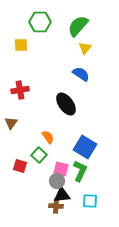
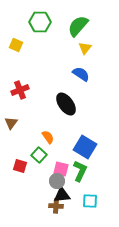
yellow square: moved 5 px left; rotated 24 degrees clockwise
red cross: rotated 12 degrees counterclockwise
